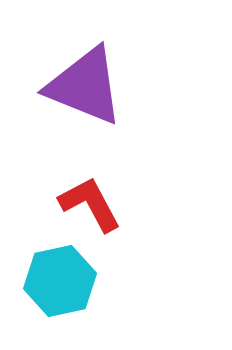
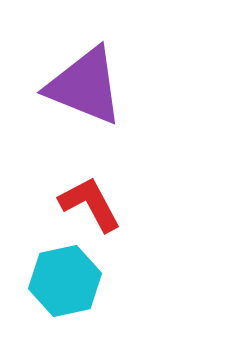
cyan hexagon: moved 5 px right
